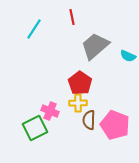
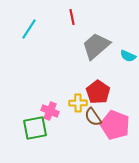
cyan line: moved 5 px left
gray trapezoid: moved 1 px right
red pentagon: moved 18 px right, 9 px down
brown semicircle: moved 4 px right, 3 px up; rotated 36 degrees counterclockwise
green square: rotated 15 degrees clockwise
